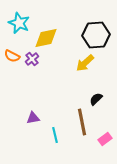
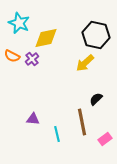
black hexagon: rotated 16 degrees clockwise
purple triangle: moved 1 px down; rotated 16 degrees clockwise
cyan line: moved 2 px right, 1 px up
